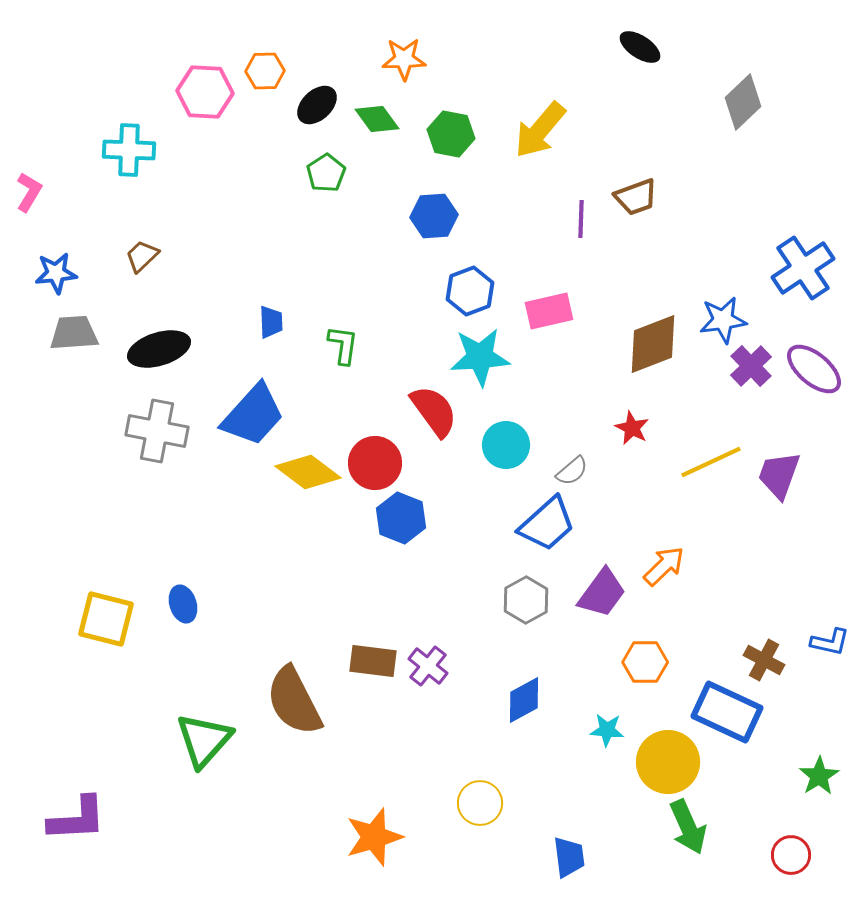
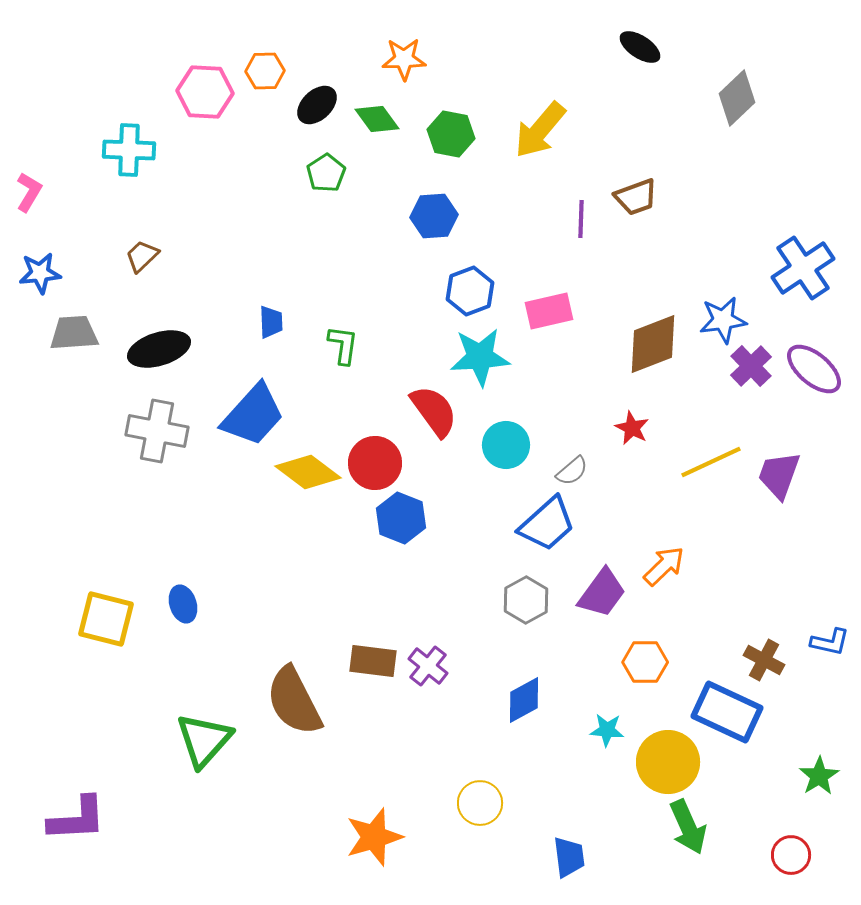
gray diamond at (743, 102): moved 6 px left, 4 px up
blue star at (56, 273): moved 16 px left
